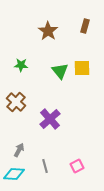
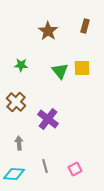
purple cross: moved 2 px left; rotated 10 degrees counterclockwise
gray arrow: moved 7 px up; rotated 32 degrees counterclockwise
pink square: moved 2 px left, 3 px down
